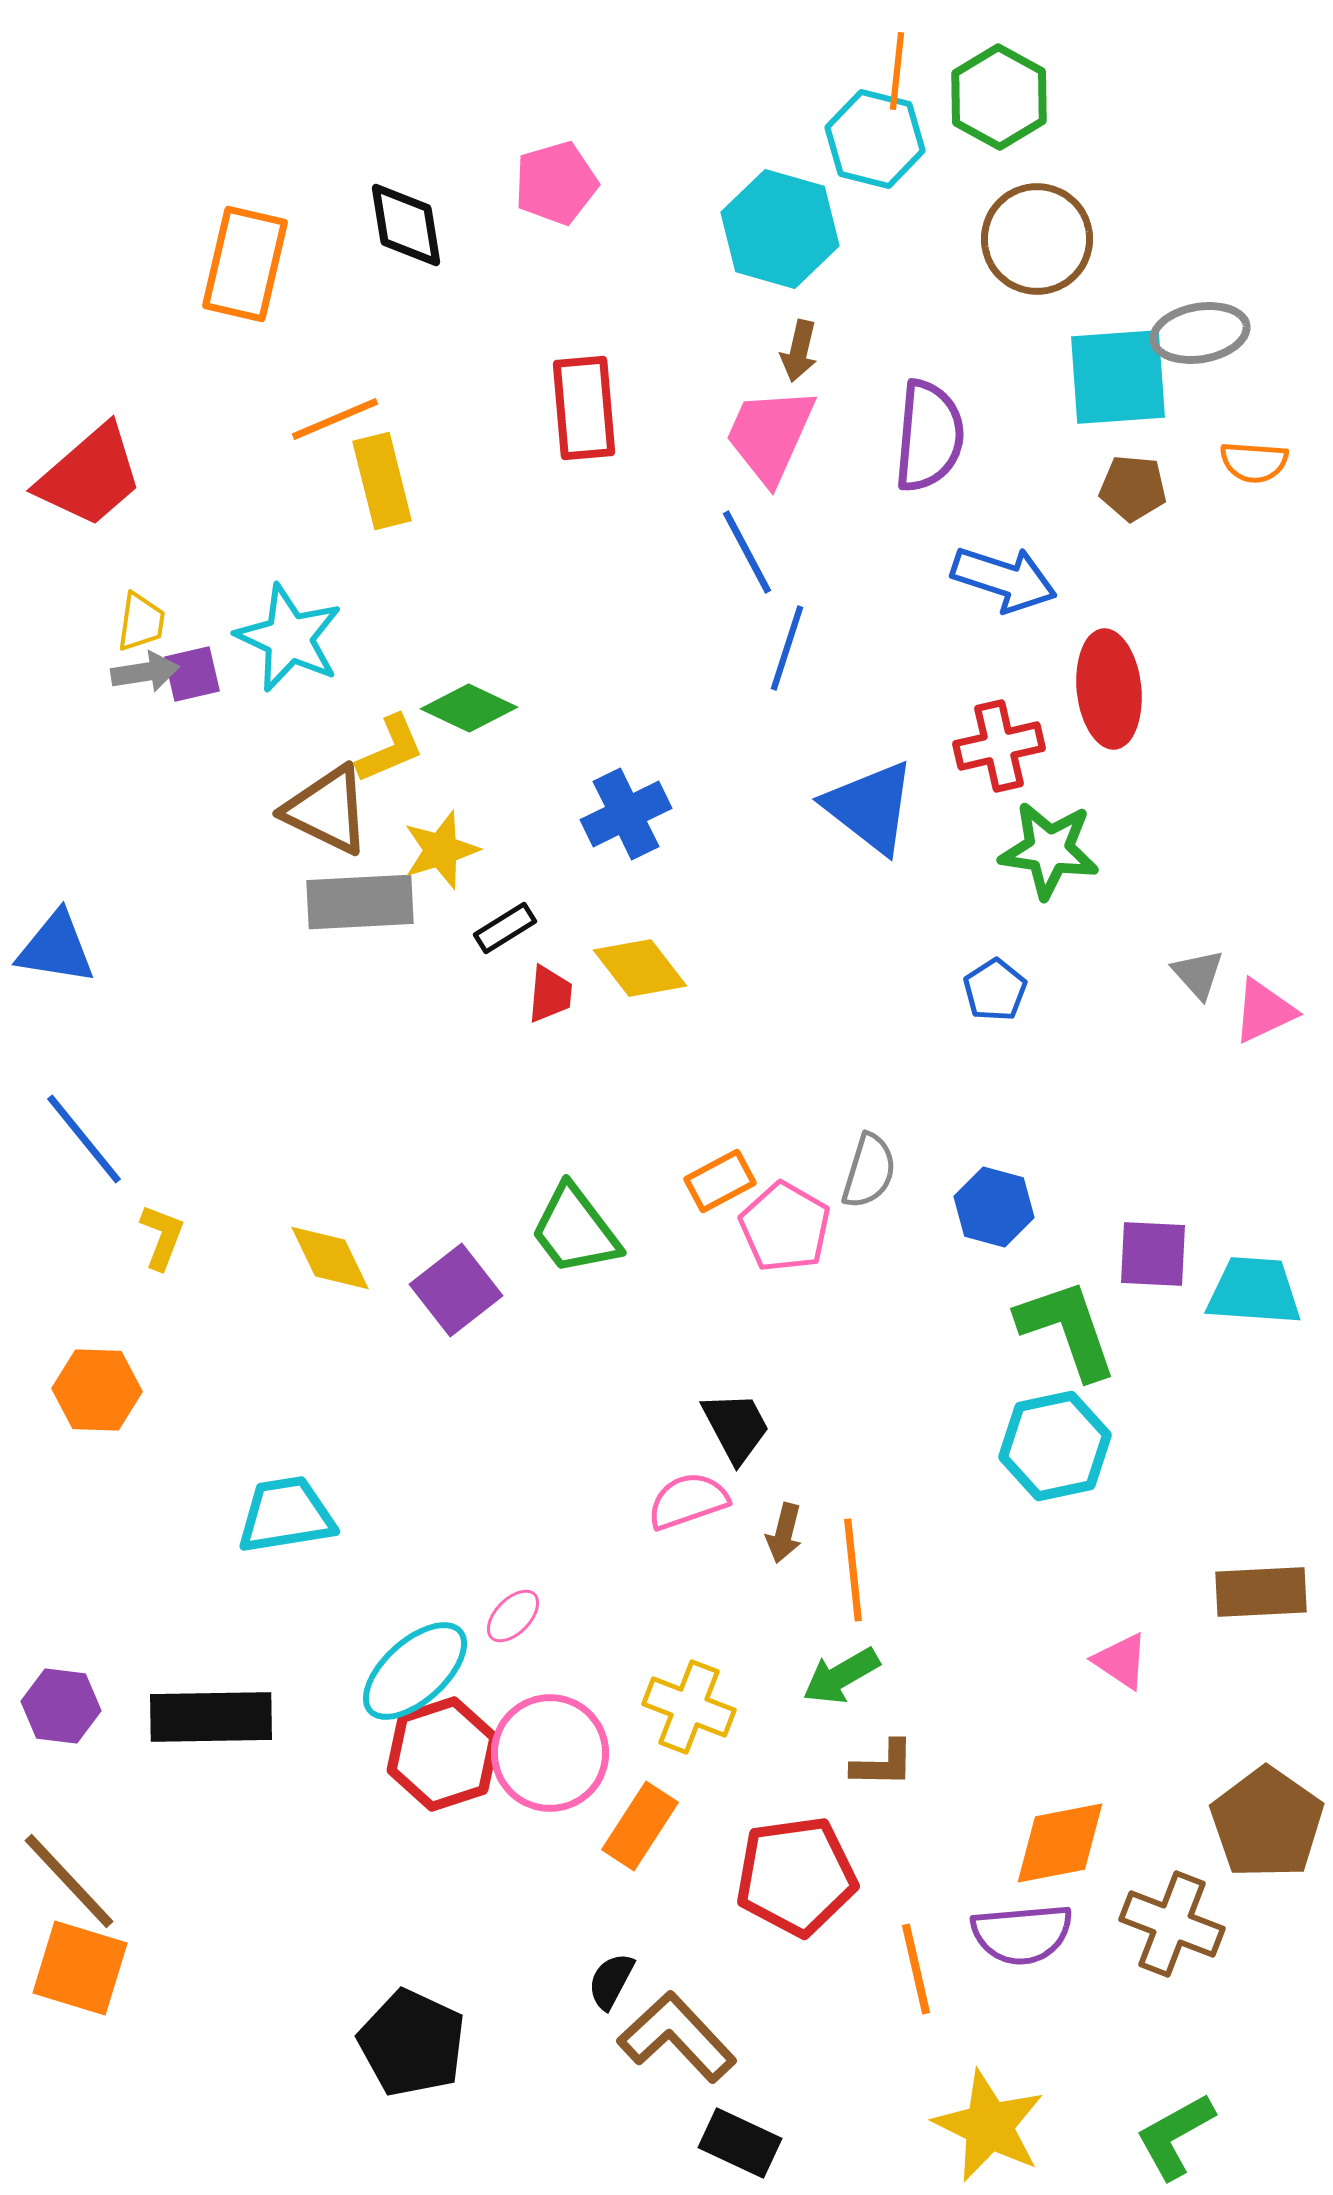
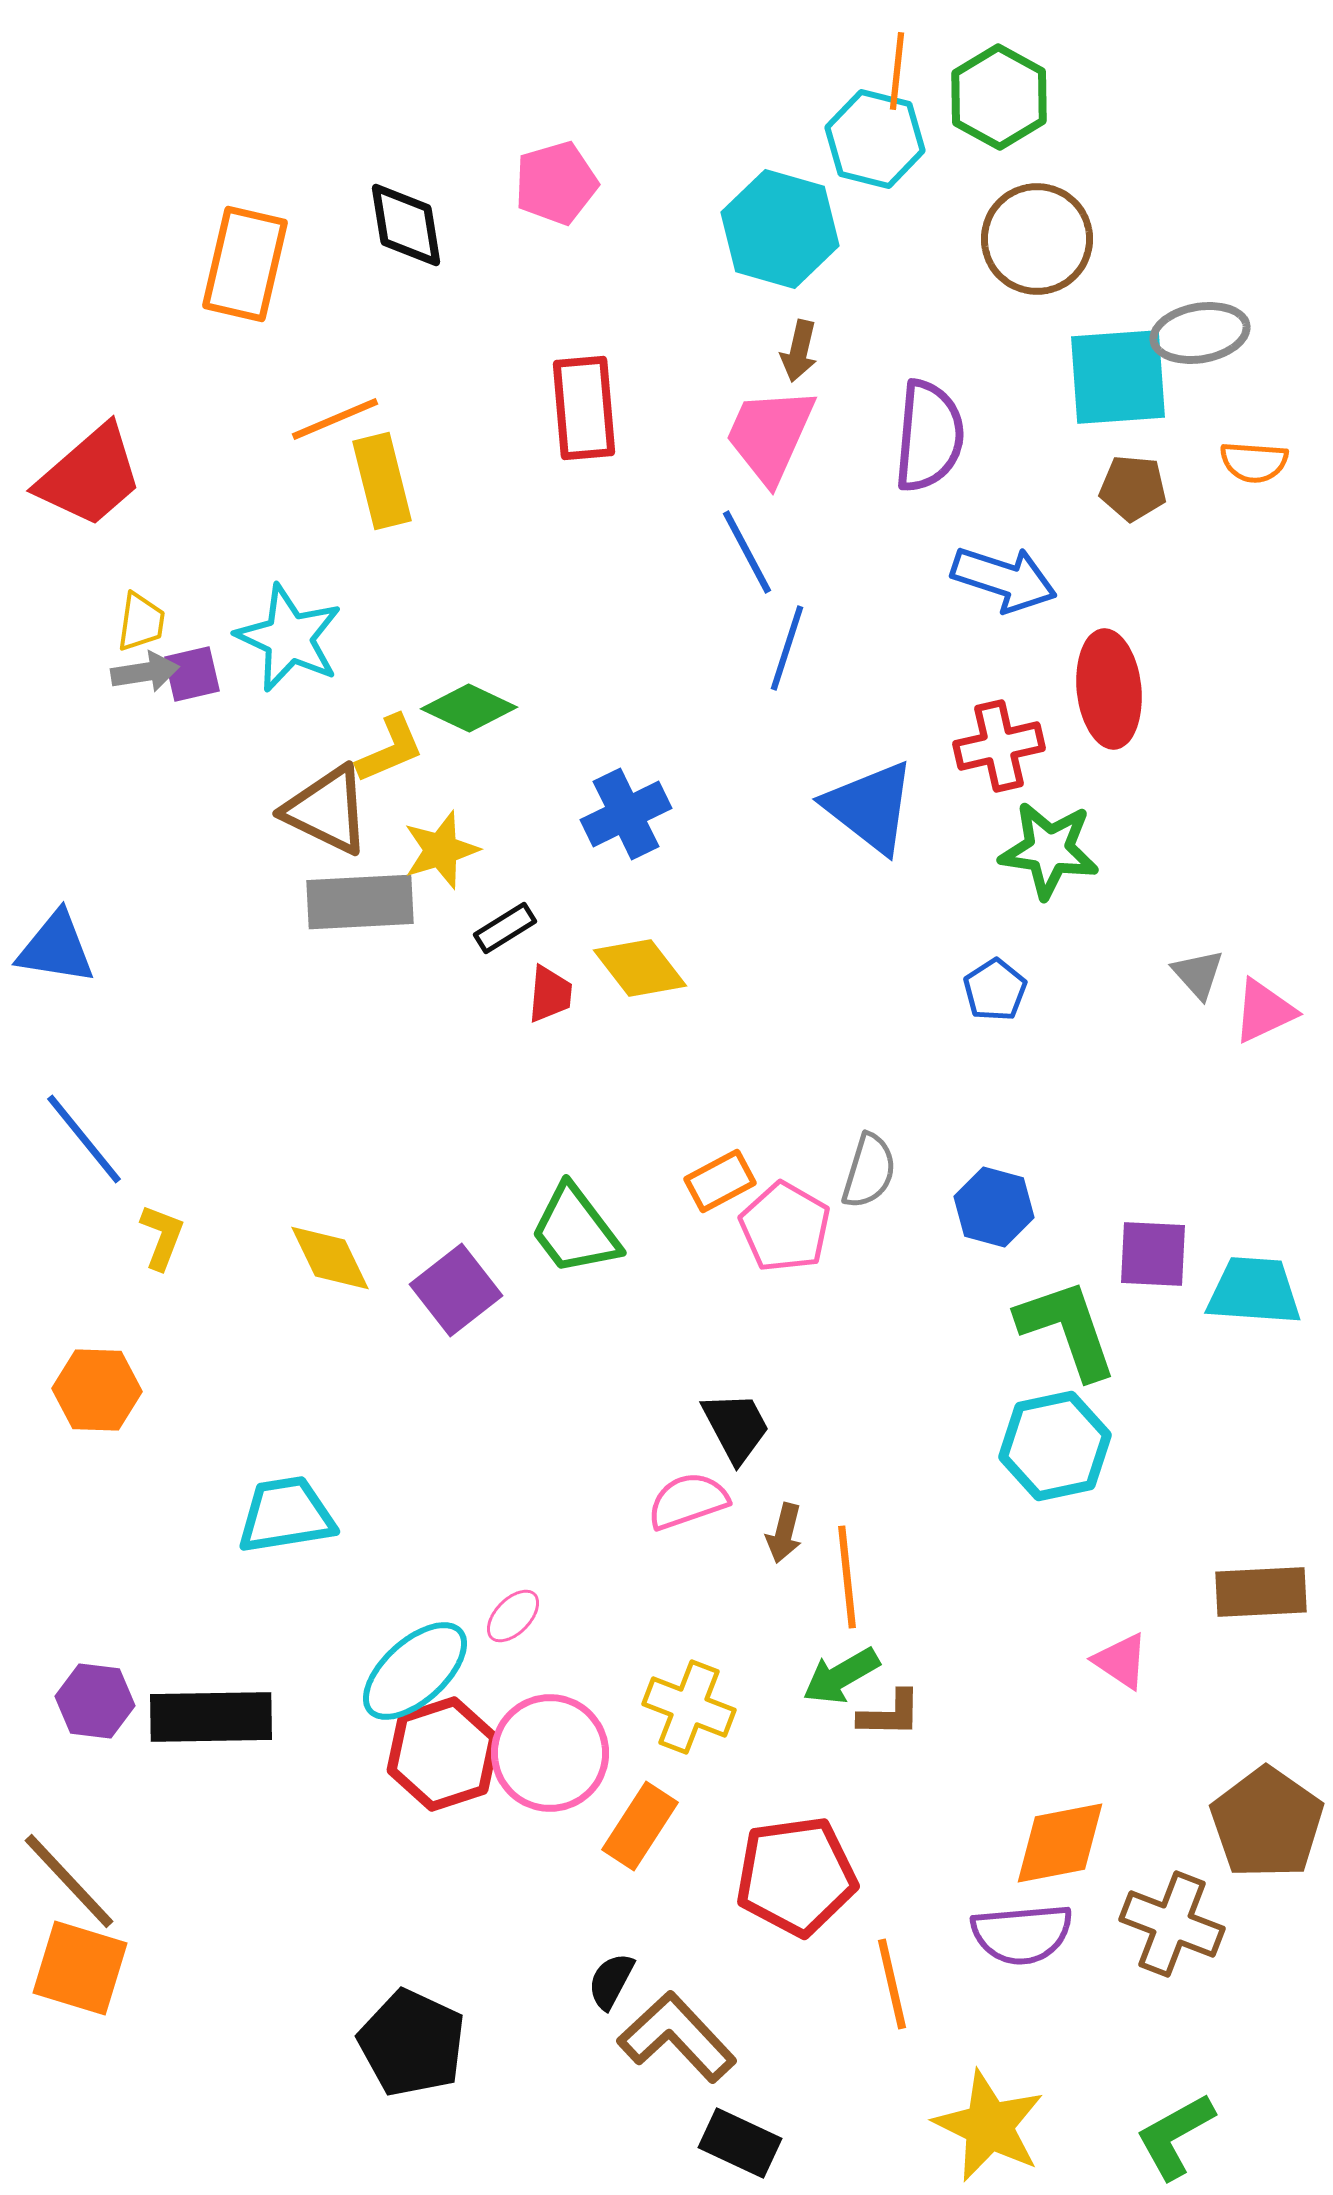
orange line at (853, 1570): moved 6 px left, 7 px down
purple hexagon at (61, 1706): moved 34 px right, 5 px up
brown L-shape at (883, 1764): moved 7 px right, 50 px up
orange line at (916, 1969): moved 24 px left, 15 px down
